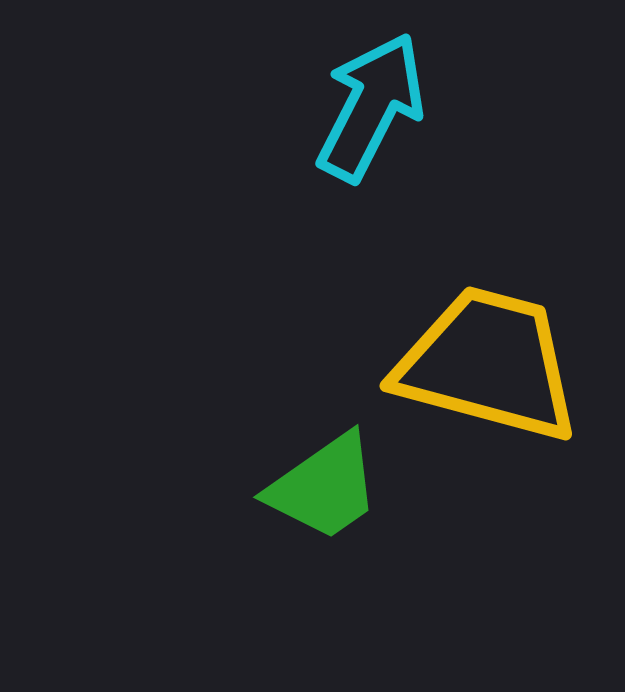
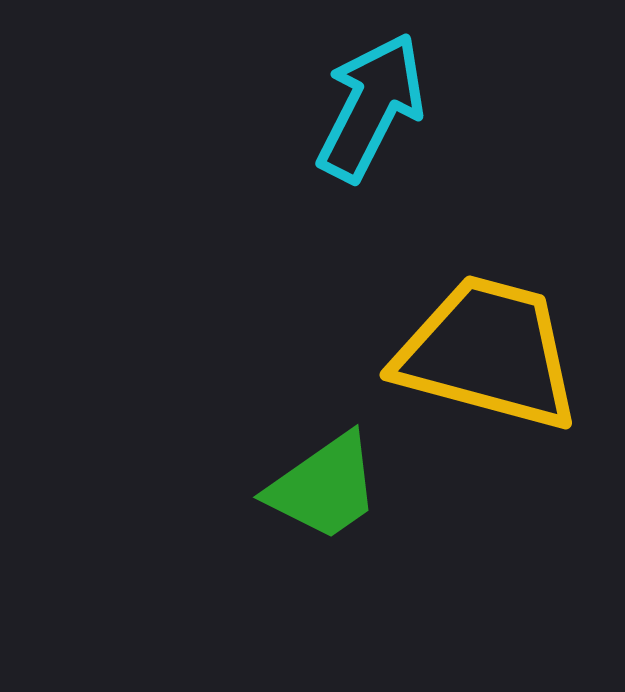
yellow trapezoid: moved 11 px up
